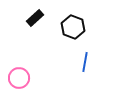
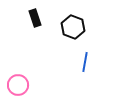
black rectangle: rotated 66 degrees counterclockwise
pink circle: moved 1 px left, 7 px down
